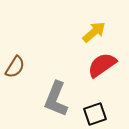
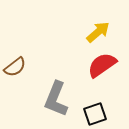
yellow arrow: moved 4 px right
brown semicircle: rotated 20 degrees clockwise
